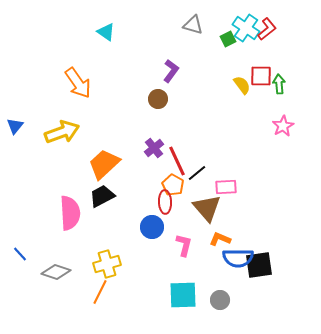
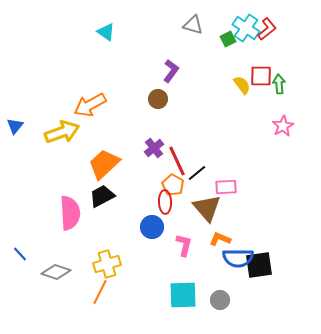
orange arrow: moved 12 px right, 22 px down; rotated 96 degrees clockwise
